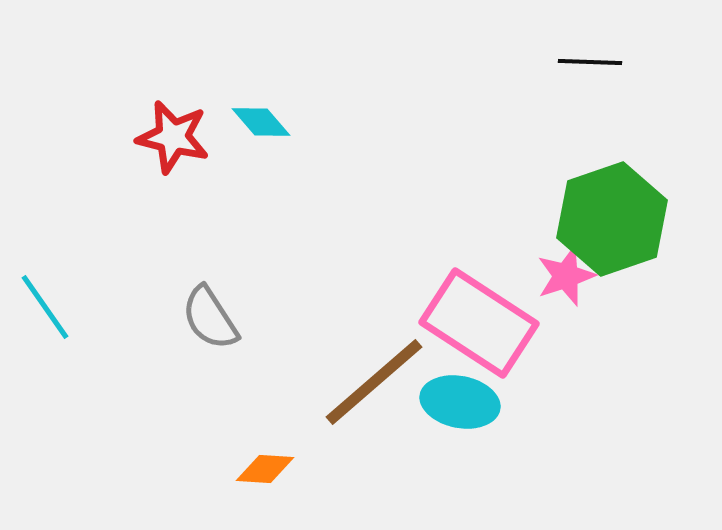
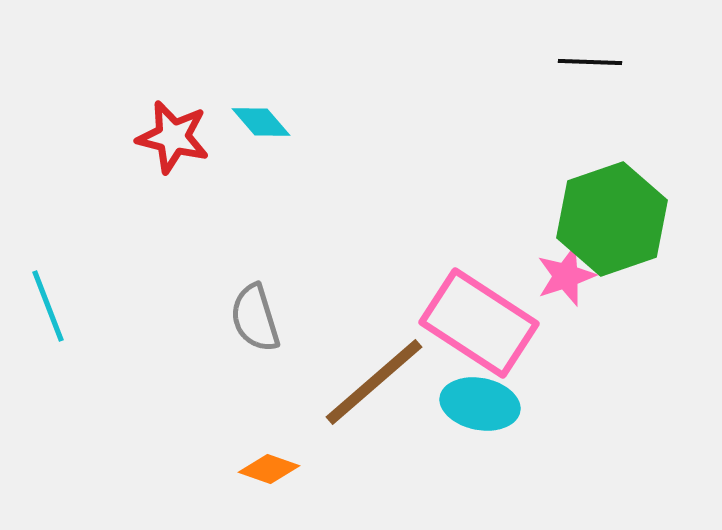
cyan line: moved 3 px right, 1 px up; rotated 14 degrees clockwise
gray semicircle: moved 45 px right; rotated 16 degrees clockwise
cyan ellipse: moved 20 px right, 2 px down
orange diamond: moved 4 px right; rotated 16 degrees clockwise
